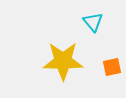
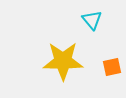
cyan triangle: moved 1 px left, 2 px up
